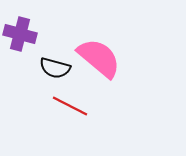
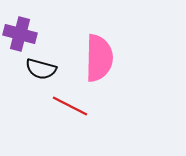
pink semicircle: rotated 51 degrees clockwise
black semicircle: moved 14 px left, 1 px down
